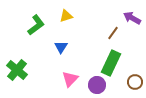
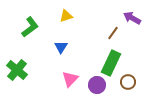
green L-shape: moved 6 px left, 2 px down
brown circle: moved 7 px left
